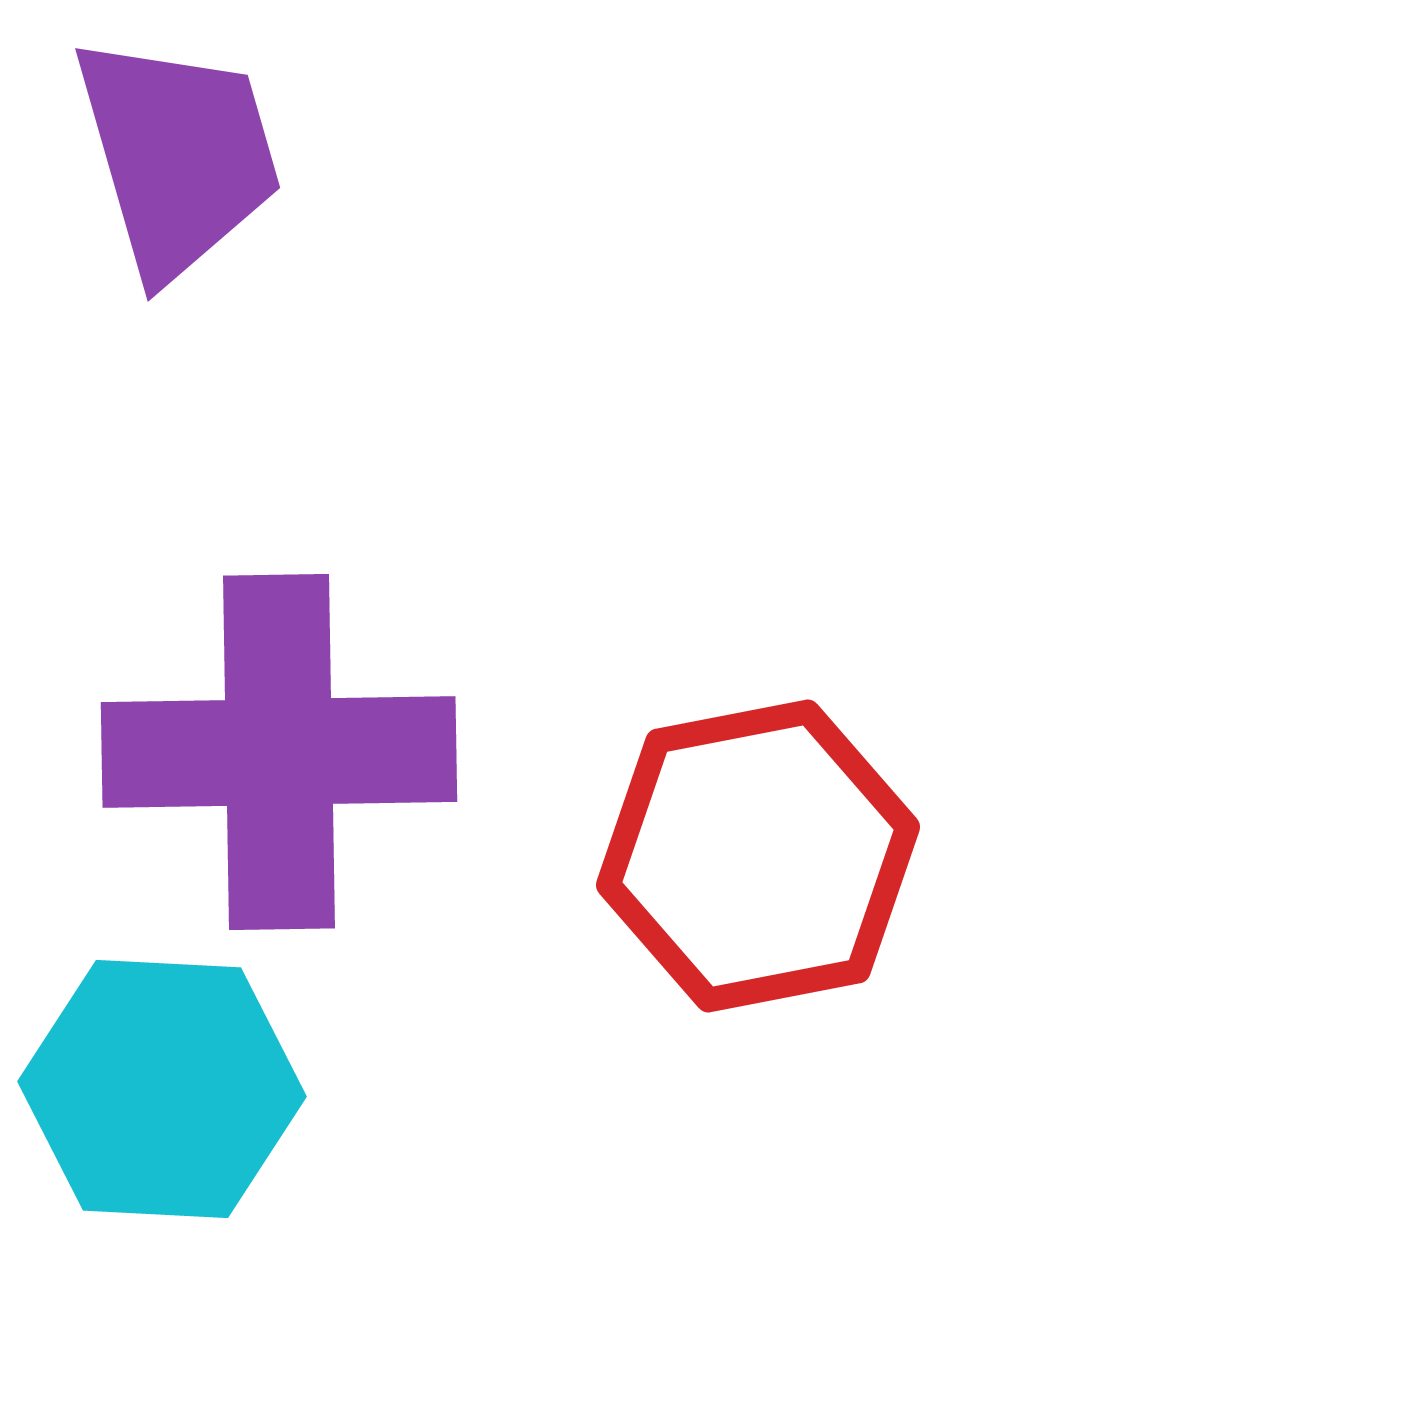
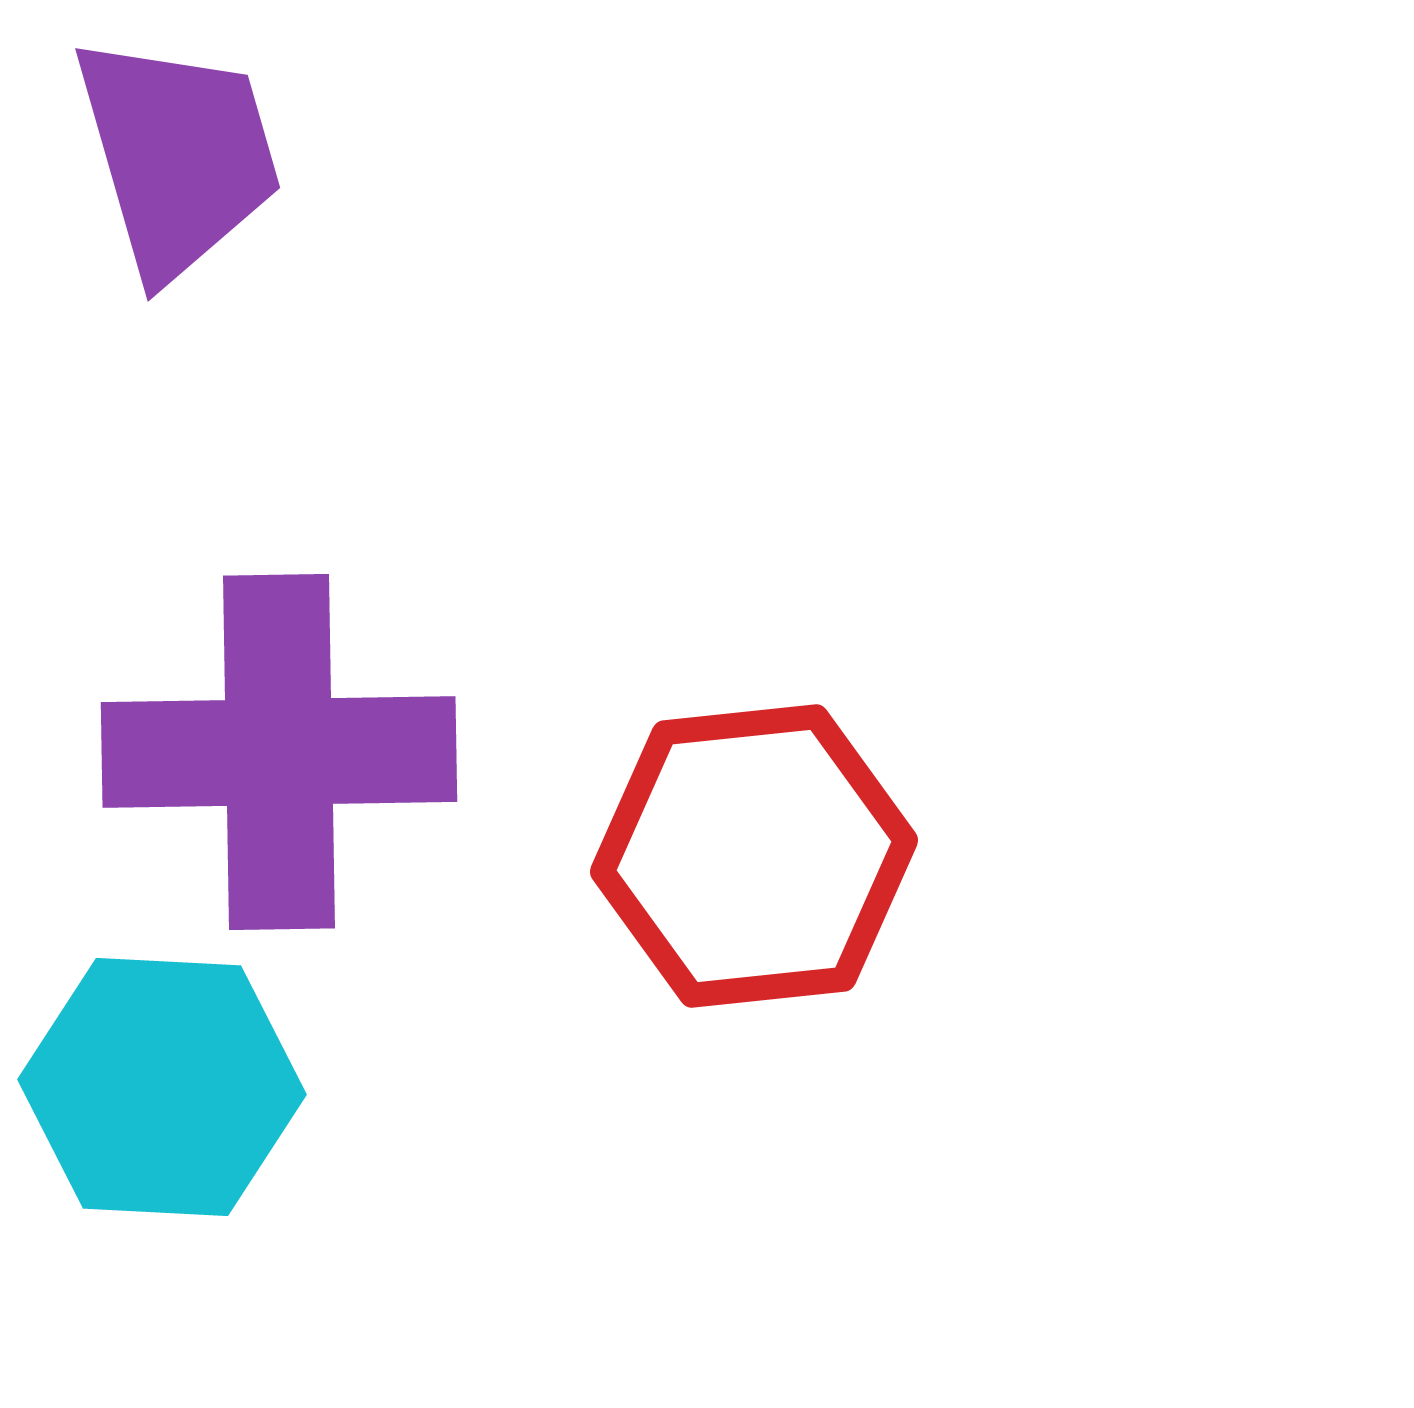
red hexagon: moved 4 px left; rotated 5 degrees clockwise
cyan hexagon: moved 2 px up
